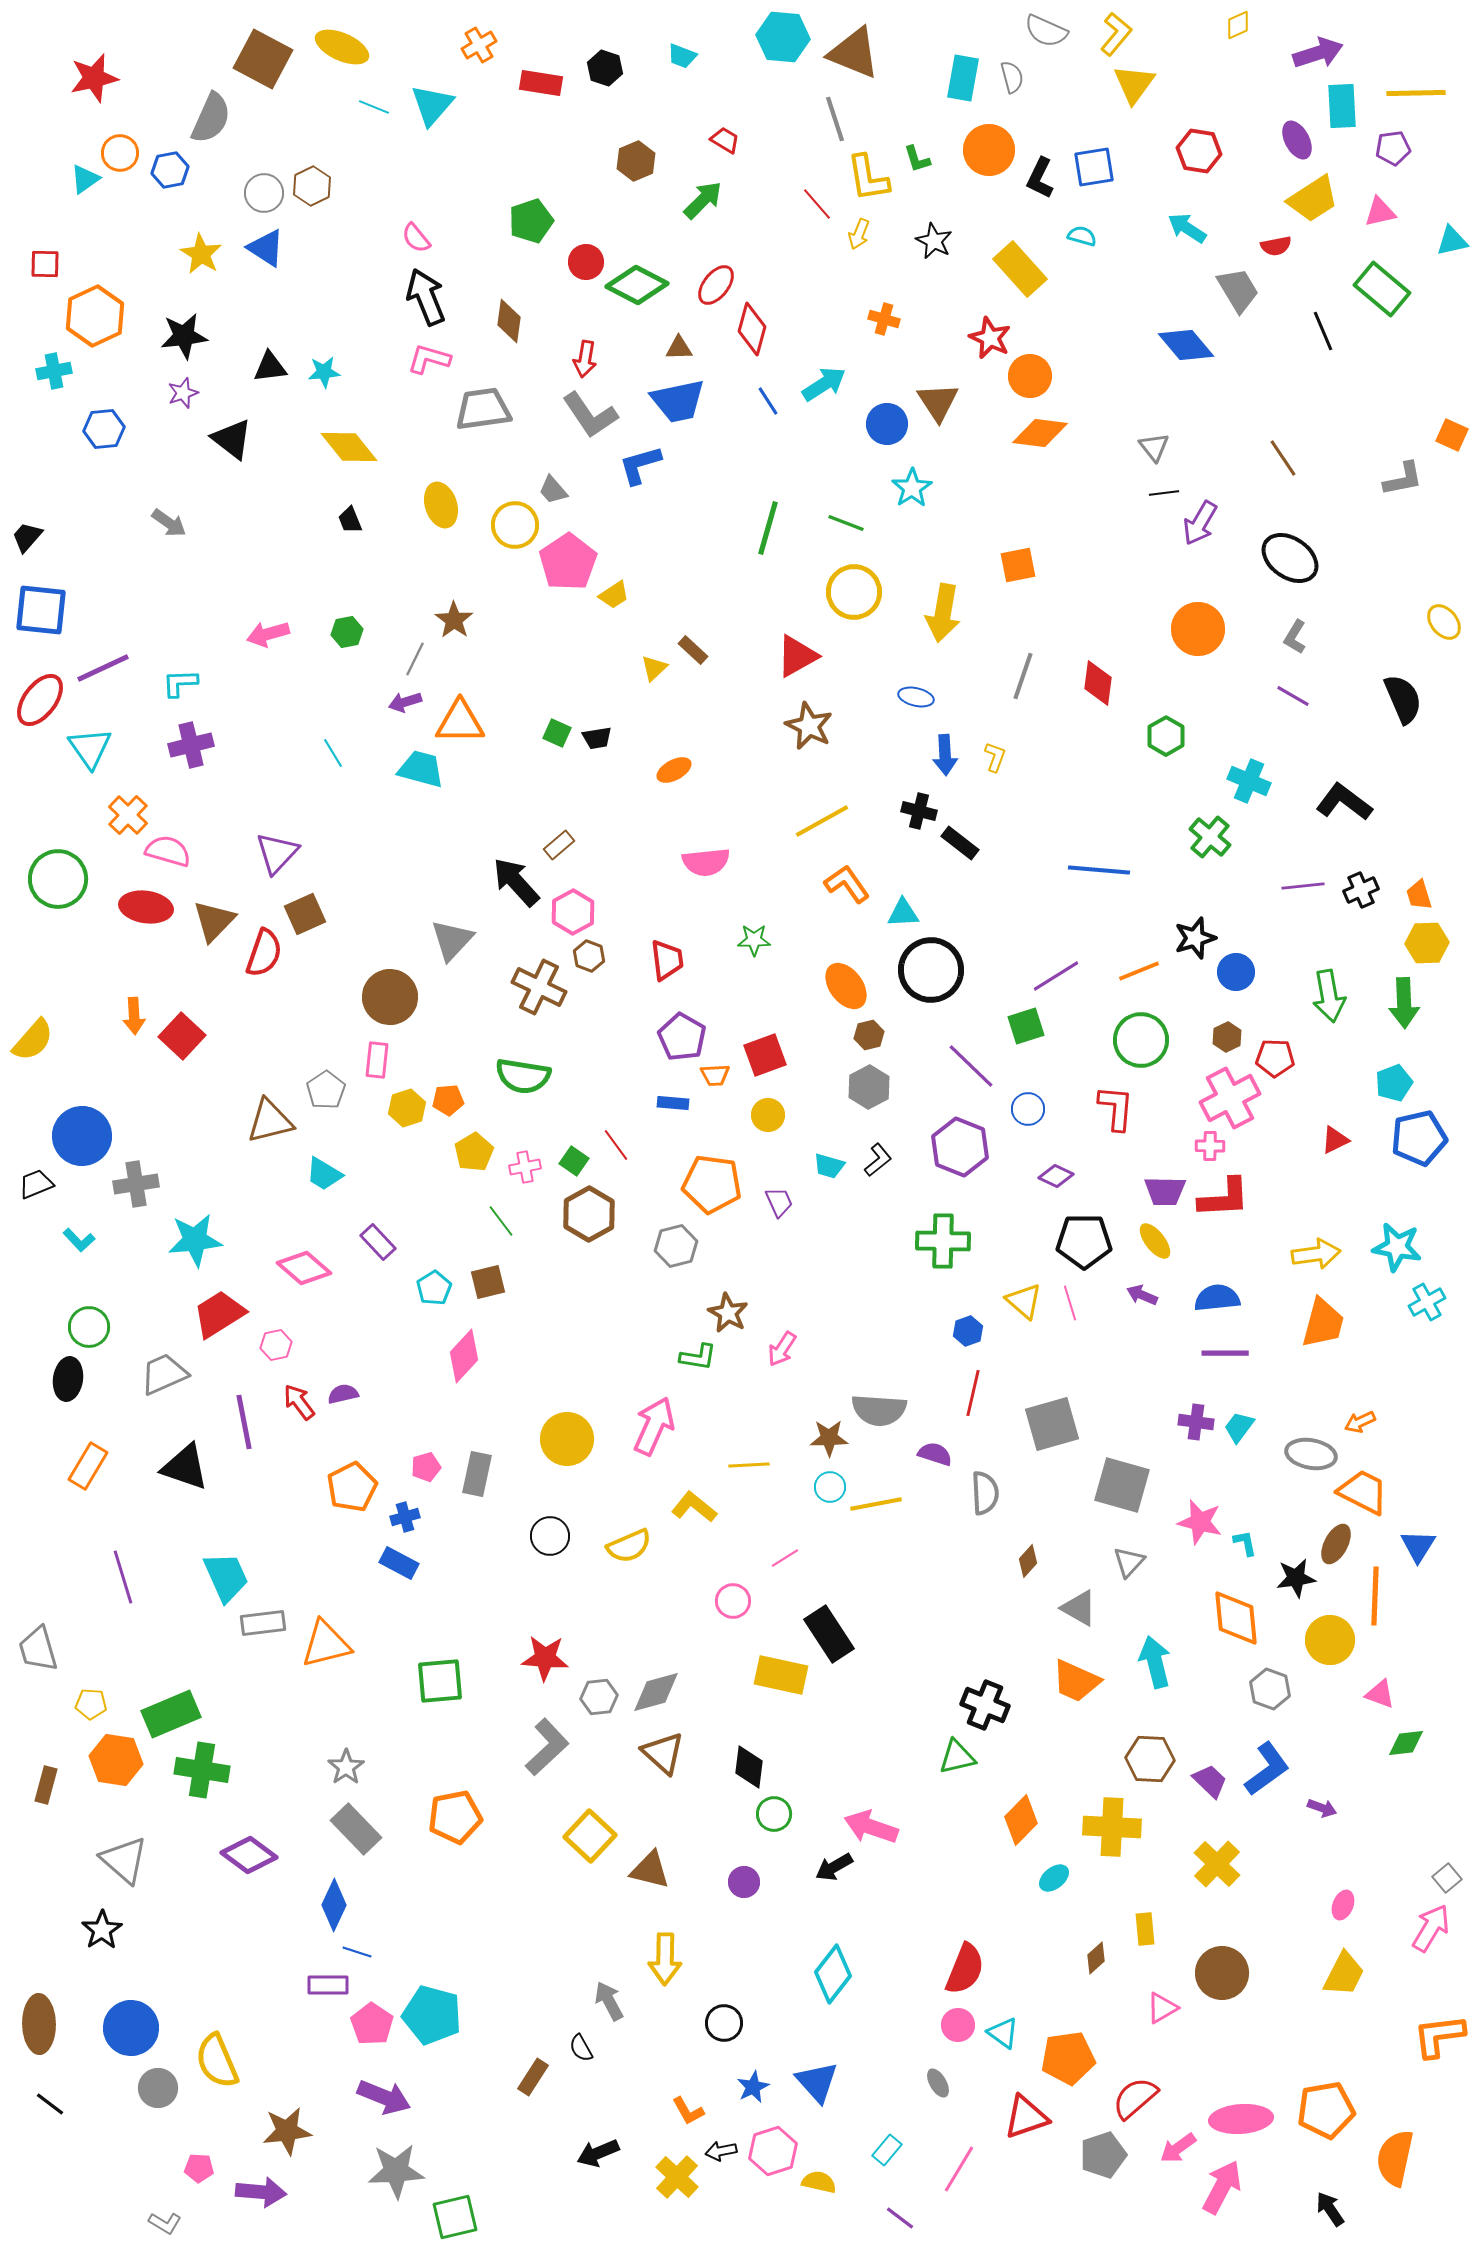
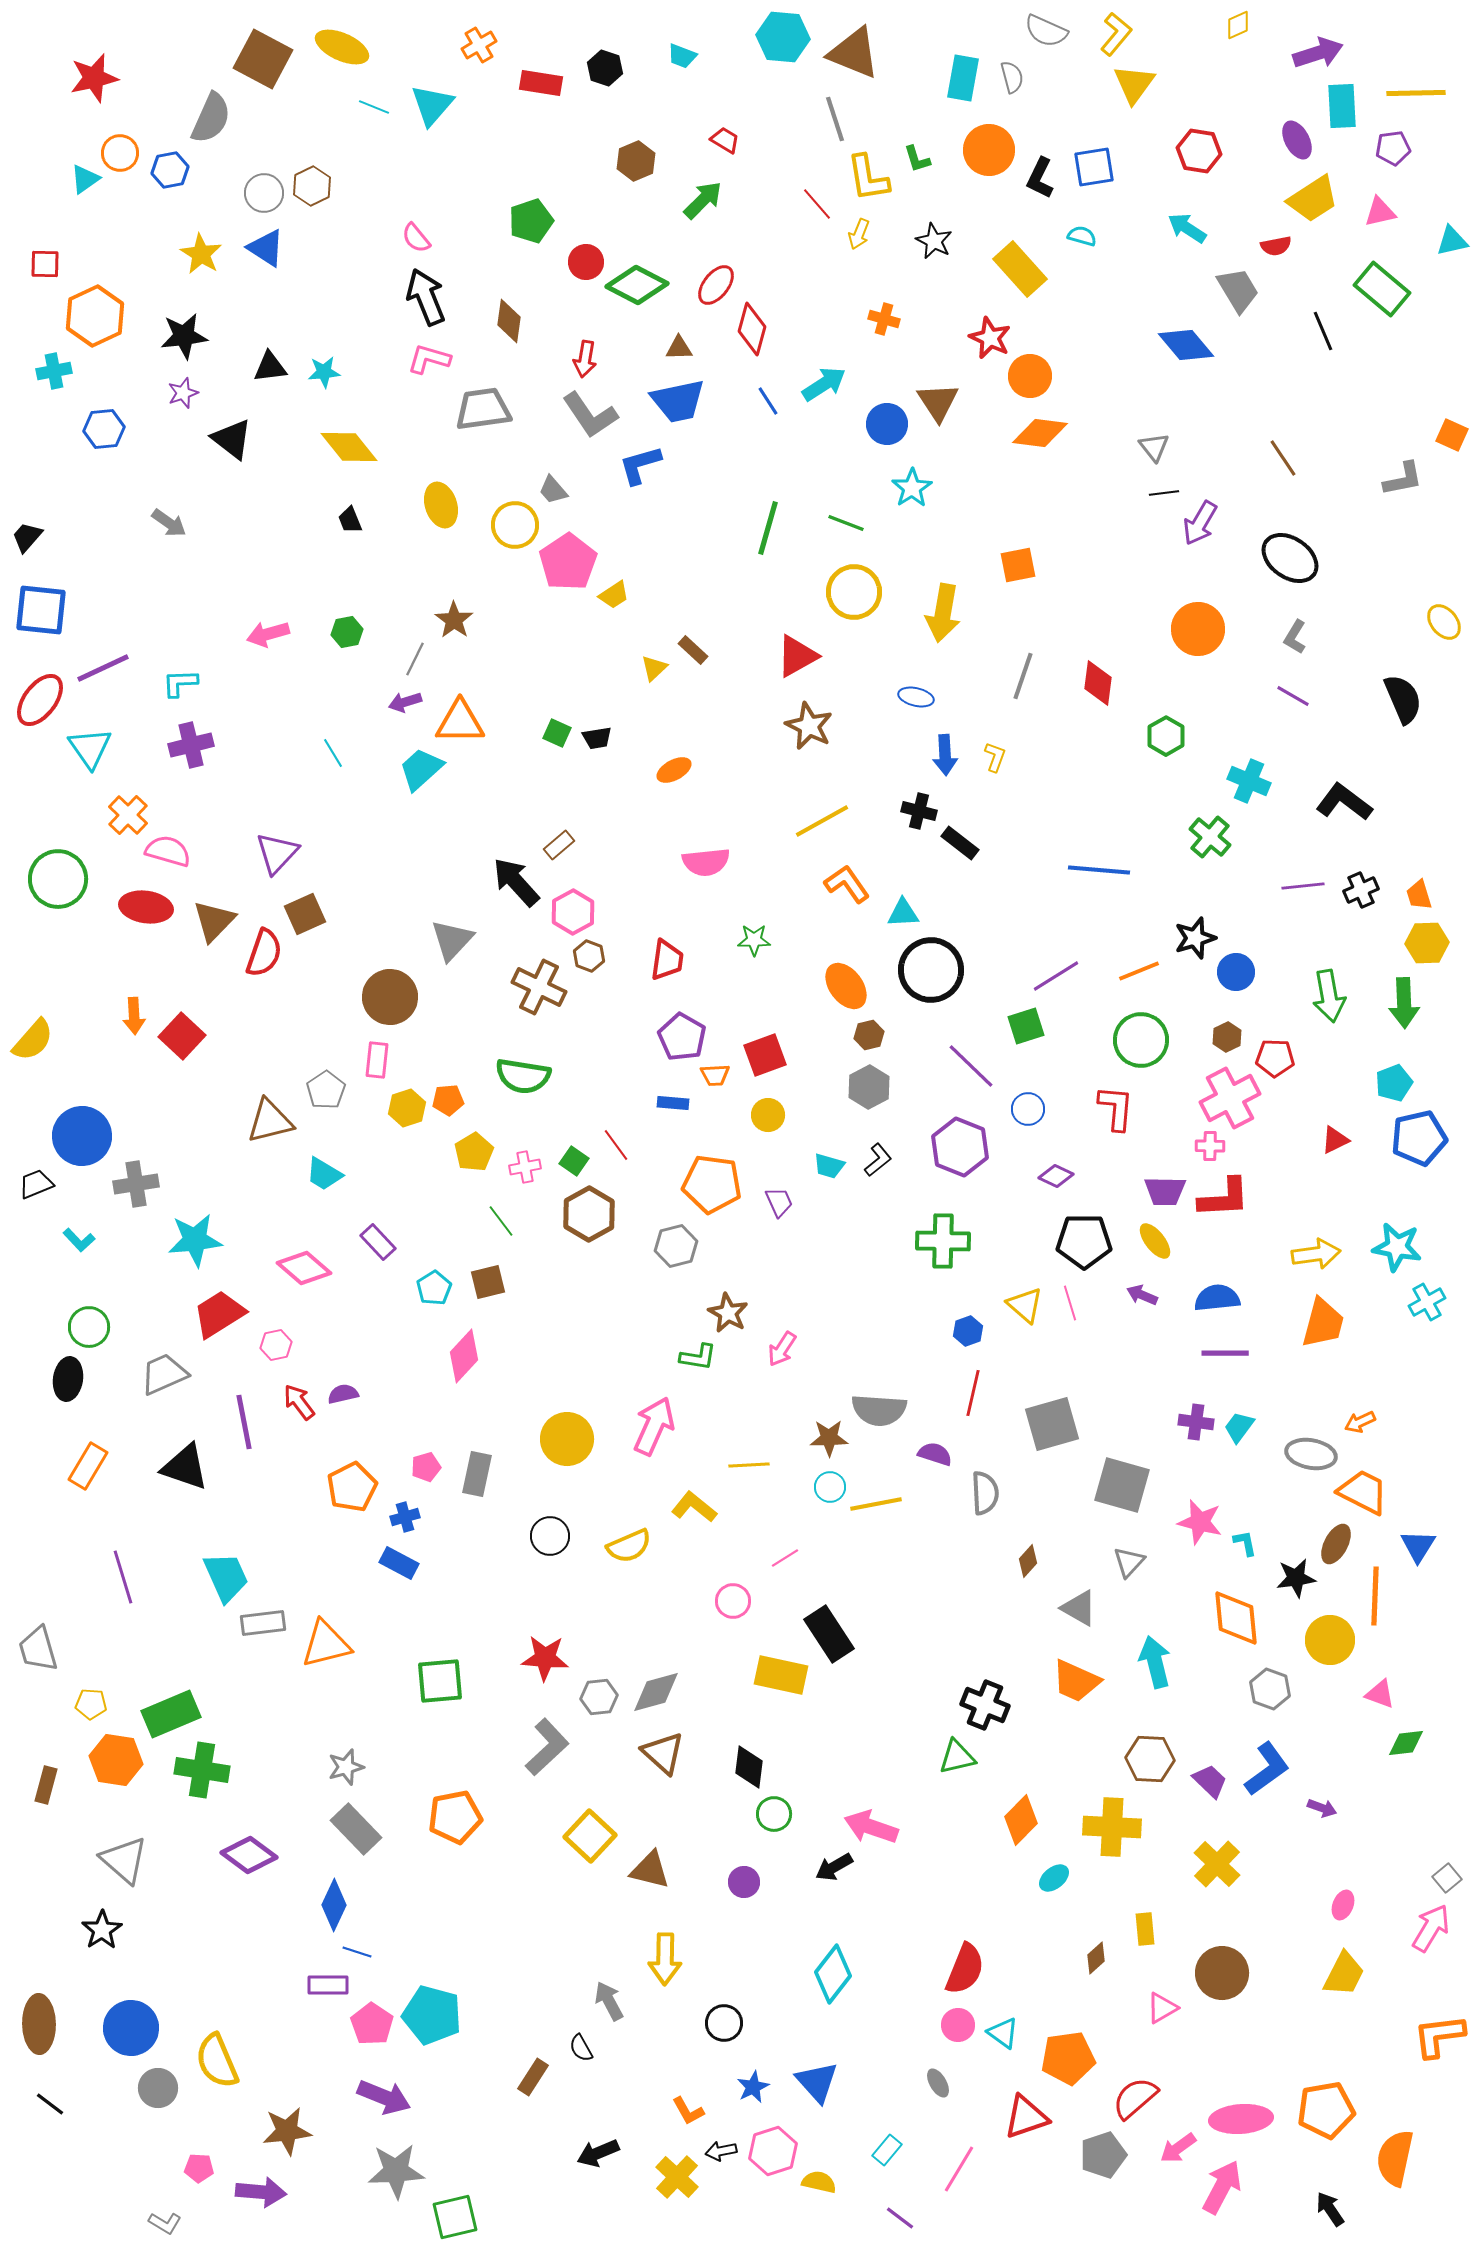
cyan trapezoid at (421, 769): rotated 57 degrees counterclockwise
red trapezoid at (667, 960): rotated 15 degrees clockwise
yellow triangle at (1024, 1301): moved 1 px right, 4 px down
gray star at (346, 1767): rotated 18 degrees clockwise
